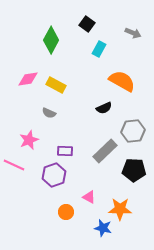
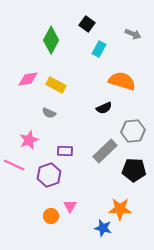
gray arrow: moved 1 px down
orange semicircle: rotated 12 degrees counterclockwise
purple hexagon: moved 5 px left
pink triangle: moved 19 px left, 9 px down; rotated 32 degrees clockwise
orange circle: moved 15 px left, 4 px down
